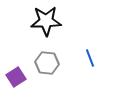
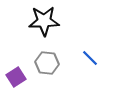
black star: moved 2 px left
blue line: rotated 24 degrees counterclockwise
